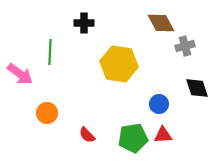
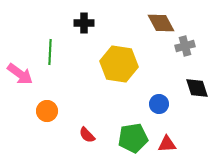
orange circle: moved 2 px up
red triangle: moved 4 px right, 9 px down
